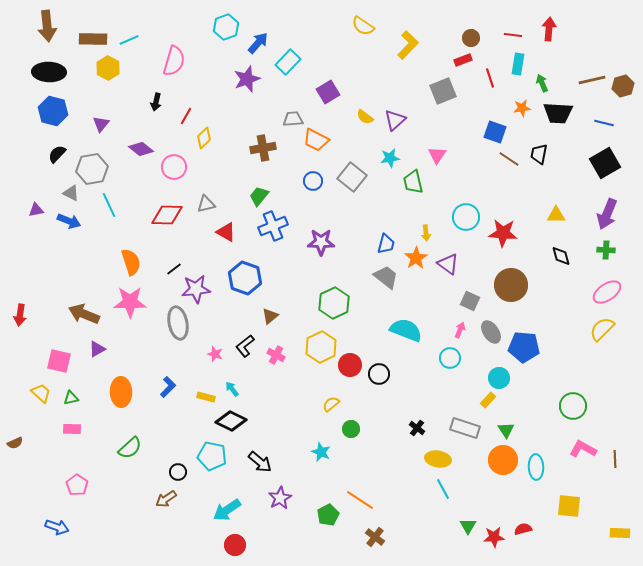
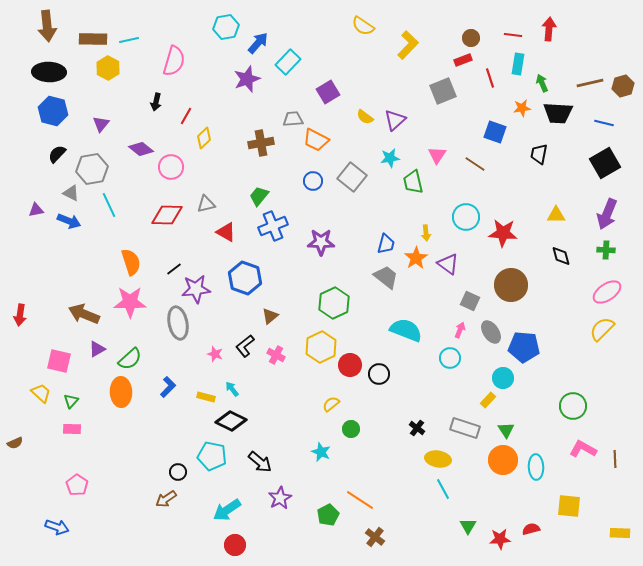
cyan hexagon at (226, 27): rotated 10 degrees clockwise
cyan line at (129, 40): rotated 12 degrees clockwise
brown line at (592, 80): moved 2 px left, 3 px down
brown cross at (263, 148): moved 2 px left, 5 px up
brown line at (509, 159): moved 34 px left, 5 px down
pink circle at (174, 167): moved 3 px left
cyan circle at (499, 378): moved 4 px right
green triangle at (71, 398): moved 3 px down; rotated 35 degrees counterclockwise
green semicircle at (130, 448): moved 89 px up
red semicircle at (523, 529): moved 8 px right
red star at (494, 537): moved 6 px right, 2 px down
